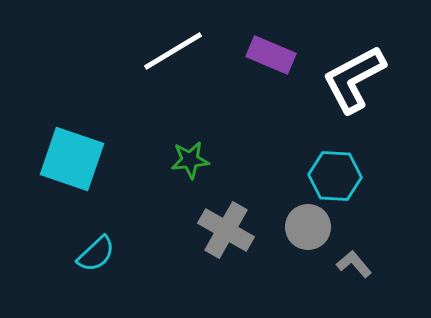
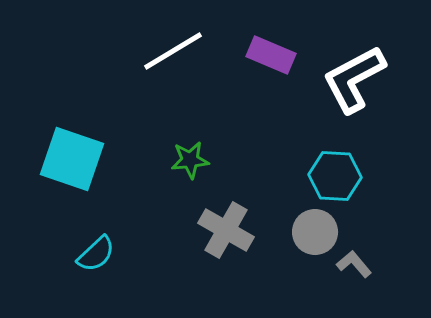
gray circle: moved 7 px right, 5 px down
